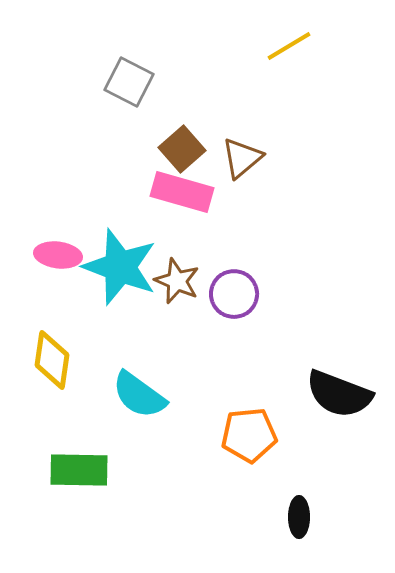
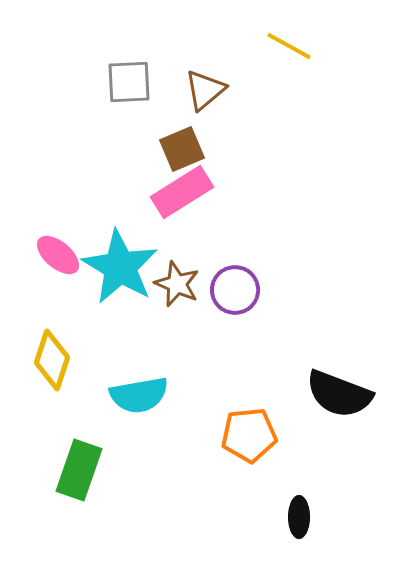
yellow line: rotated 60 degrees clockwise
gray square: rotated 30 degrees counterclockwise
brown square: rotated 18 degrees clockwise
brown triangle: moved 37 px left, 68 px up
pink rectangle: rotated 48 degrees counterclockwise
pink ellipse: rotated 33 degrees clockwise
cyan star: rotated 10 degrees clockwise
brown star: moved 3 px down
purple circle: moved 1 px right, 4 px up
yellow diamond: rotated 10 degrees clockwise
cyan semicircle: rotated 46 degrees counterclockwise
green rectangle: rotated 72 degrees counterclockwise
